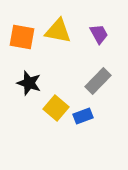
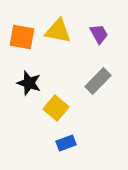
blue rectangle: moved 17 px left, 27 px down
